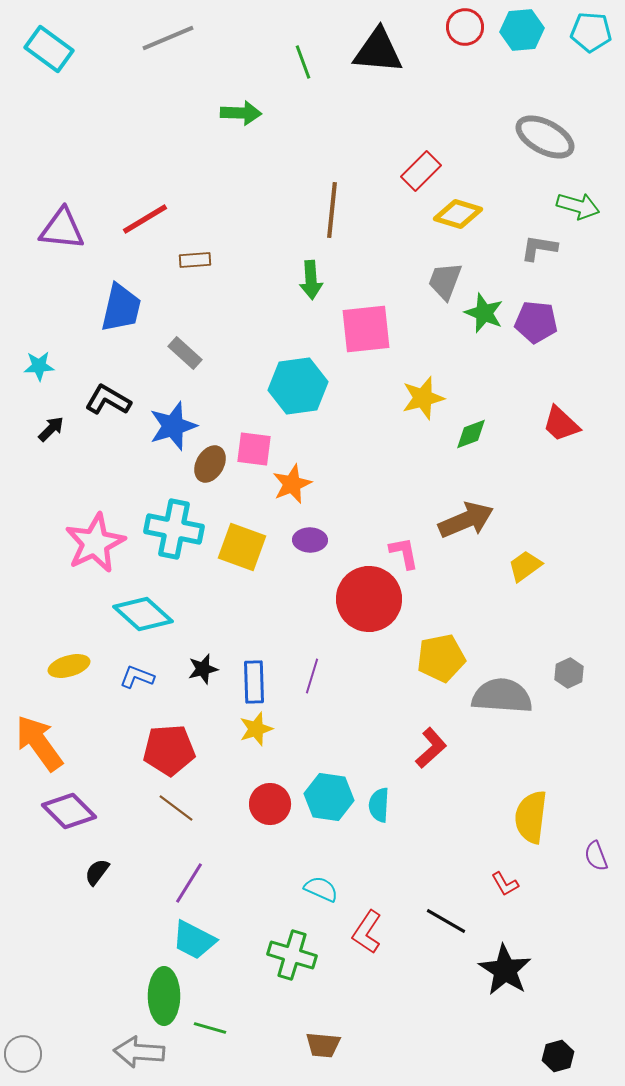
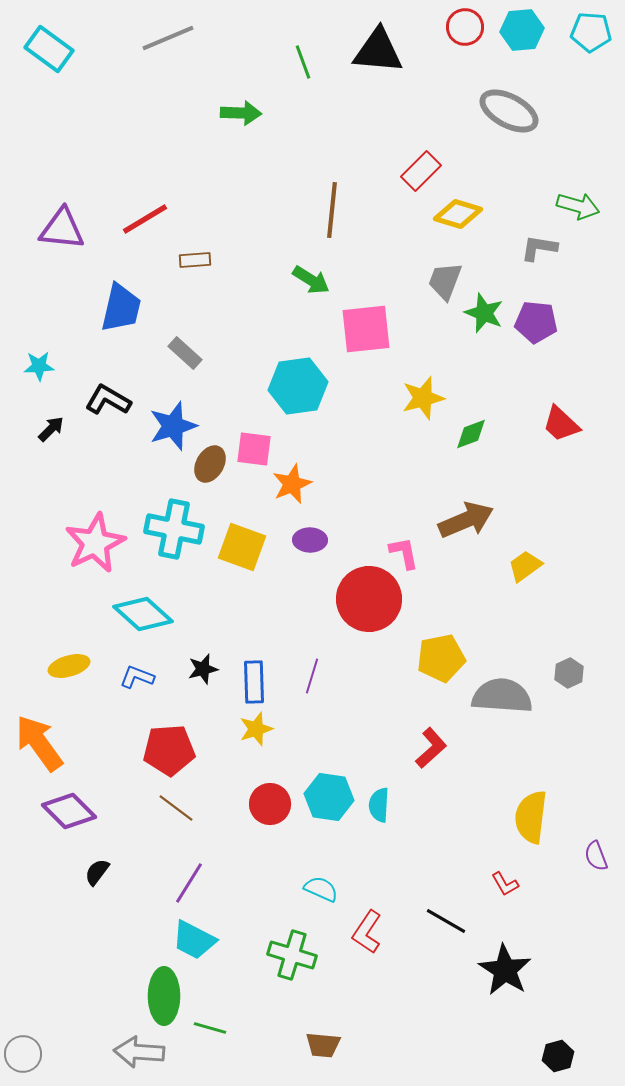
gray ellipse at (545, 137): moved 36 px left, 26 px up
green arrow at (311, 280): rotated 54 degrees counterclockwise
